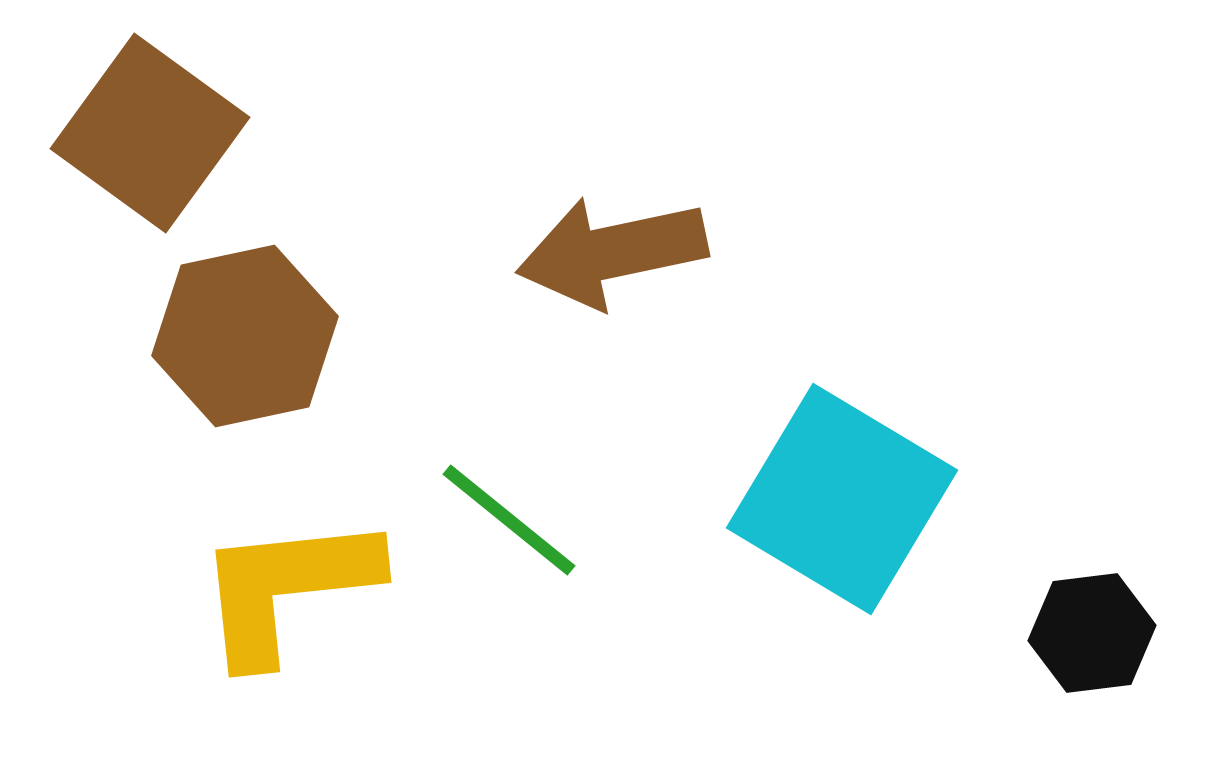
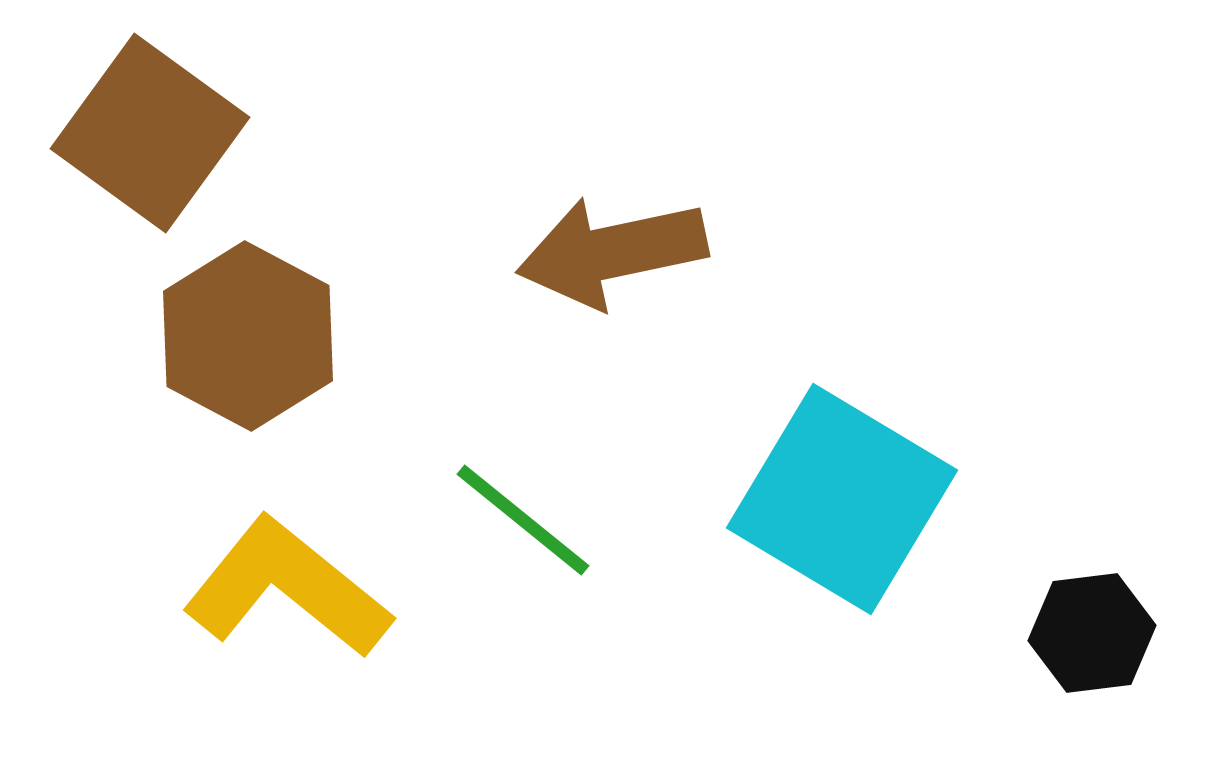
brown hexagon: moved 3 px right; rotated 20 degrees counterclockwise
green line: moved 14 px right
yellow L-shape: rotated 45 degrees clockwise
